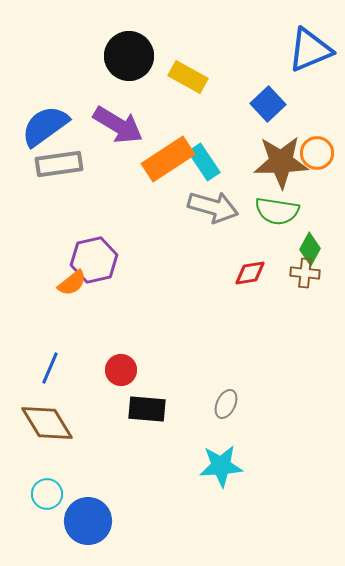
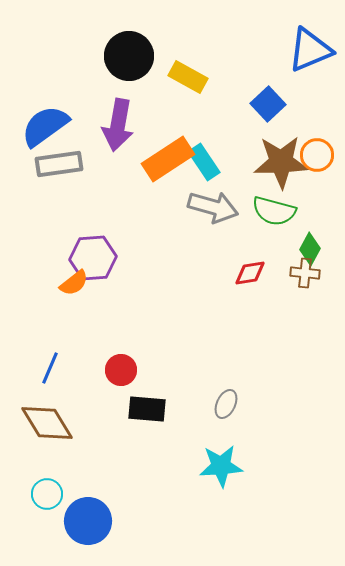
purple arrow: rotated 69 degrees clockwise
orange circle: moved 2 px down
green semicircle: moved 3 px left; rotated 6 degrees clockwise
purple hexagon: moved 1 px left, 2 px up; rotated 9 degrees clockwise
orange semicircle: moved 2 px right
